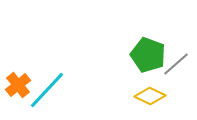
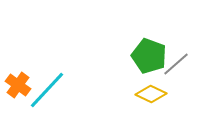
green pentagon: moved 1 px right, 1 px down
orange cross: rotated 15 degrees counterclockwise
yellow diamond: moved 1 px right, 2 px up
